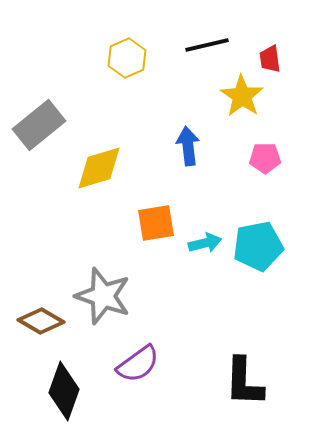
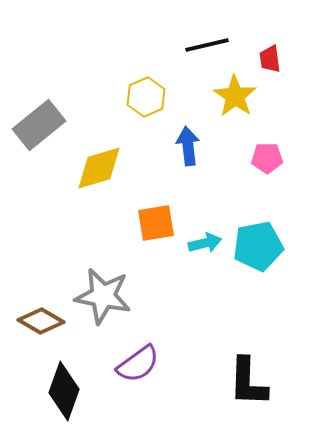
yellow hexagon: moved 19 px right, 39 px down
yellow star: moved 7 px left
pink pentagon: moved 2 px right
gray star: rotated 8 degrees counterclockwise
black L-shape: moved 4 px right
